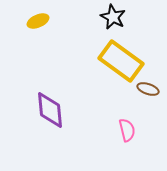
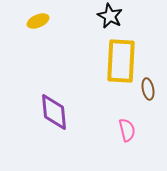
black star: moved 3 px left, 1 px up
yellow rectangle: rotated 57 degrees clockwise
brown ellipse: rotated 60 degrees clockwise
purple diamond: moved 4 px right, 2 px down
